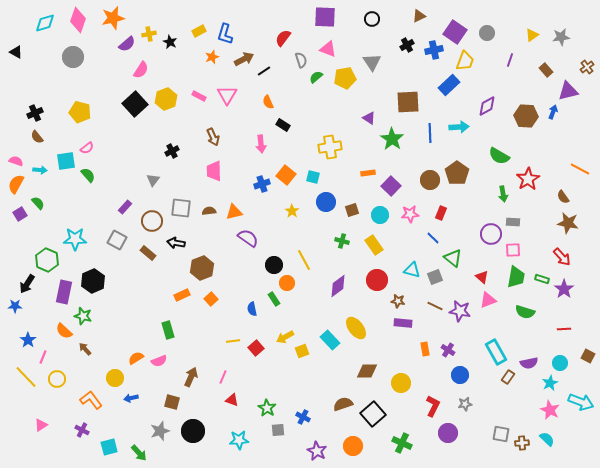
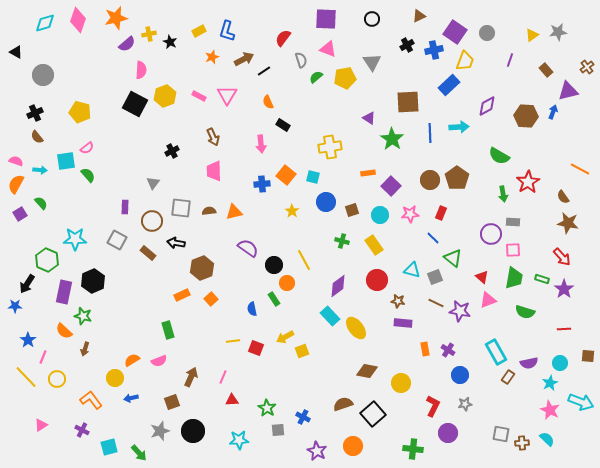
purple square at (325, 17): moved 1 px right, 2 px down
orange star at (113, 18): moved 3 px right
blue L-shape at (225, 34): moved 2 px right, 3 px up
gray star at (561, 37): moved 3 px left, 5 px up
gray circle at (73, 57): moved 30 px left, 18 px down
pink semicircle at (141, 70): rotated 30 degrees counterclockwise
yellow hexagon at (166, 99): moved 1 px left, 3 px up
black square at (135, 104): rotated 20 degrees counterclockwise
brown pentagon at (457, 173): moved 5 px down
red star at (528, 179): moved 3 px down
gray triangle at (153, 180): moved 3 px down
blue cross at (262, 184): rotated 14 degrees clockwise
green semicircle at (38, 203): moved 3 px right
purple rectangle at (125, 207): rotated 40 degrees counterclockwise
purple semicircle at (248, 238): moved 10 px down
green trapezoid at (516, 277): moved 2 px left, 1 px down
brown line at (435, 306): moved 1 px right, 3 px up
cyan rectangle at (330, 340): moved 24 px up
red square at (256, 348): rotated 28 degrees counterclockwise
brown arrow at (85, 349): rotated 120 degrees counterclockwise
brown square at (588, 356): rotated 24 degrees counterclockwise
orange semicircle at (136, 358): moved 4 px left, 2 px down
brown diamond at (367, 371): rotated 10 degrees clockwise
red triangle at (232, 400): rotated 24 degrees counterclockwise
brown square at (172, 402): rotated 35 degrees counterclockwise
green cross at (402, 443): moved 11 px right, 6 px down; rotated 18 degrees counterclockwise
